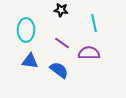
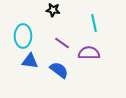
black star: moved 8 px left
cyan ellipse: moved 3 px left, 6 px down
